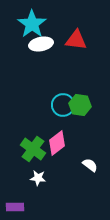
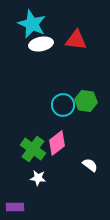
cyan star: rotated 12 degrees counterclockwise
green hexagon: moved 6 px right, 4 px up
